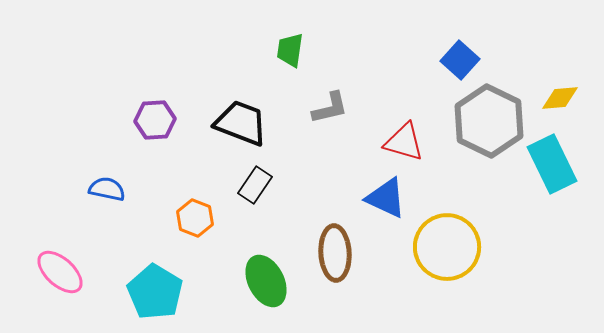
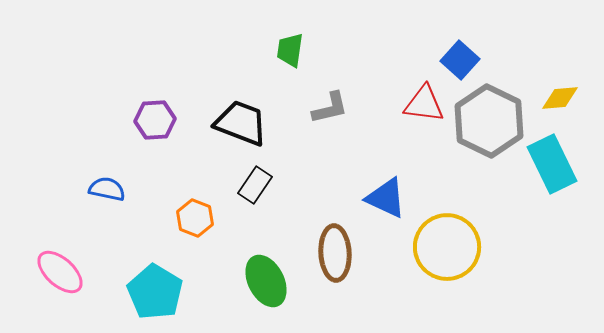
red triangle: moved 20 px right, 38 px up; rotated 9 degrees counterclockwise
